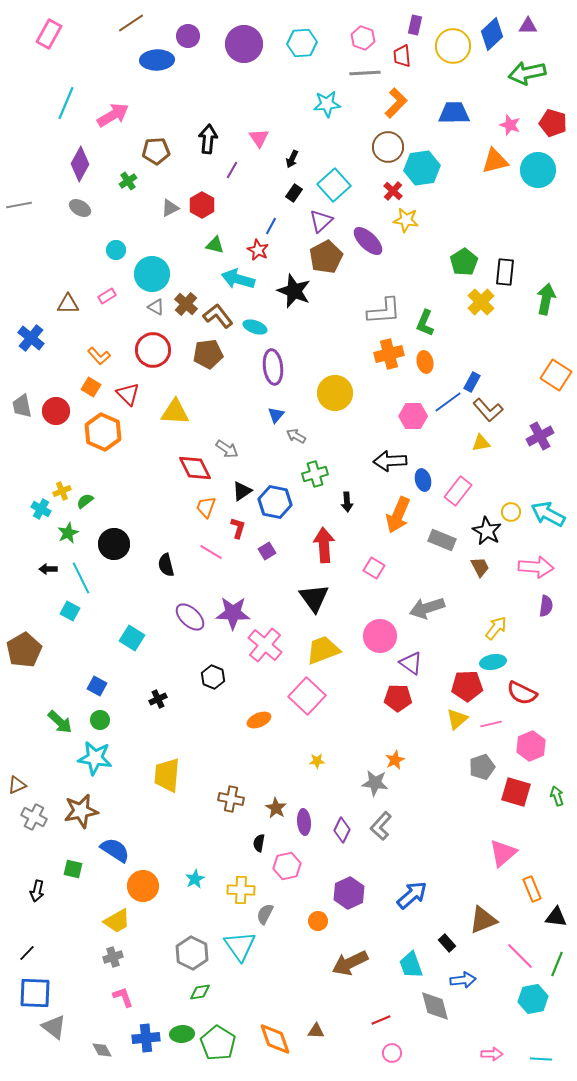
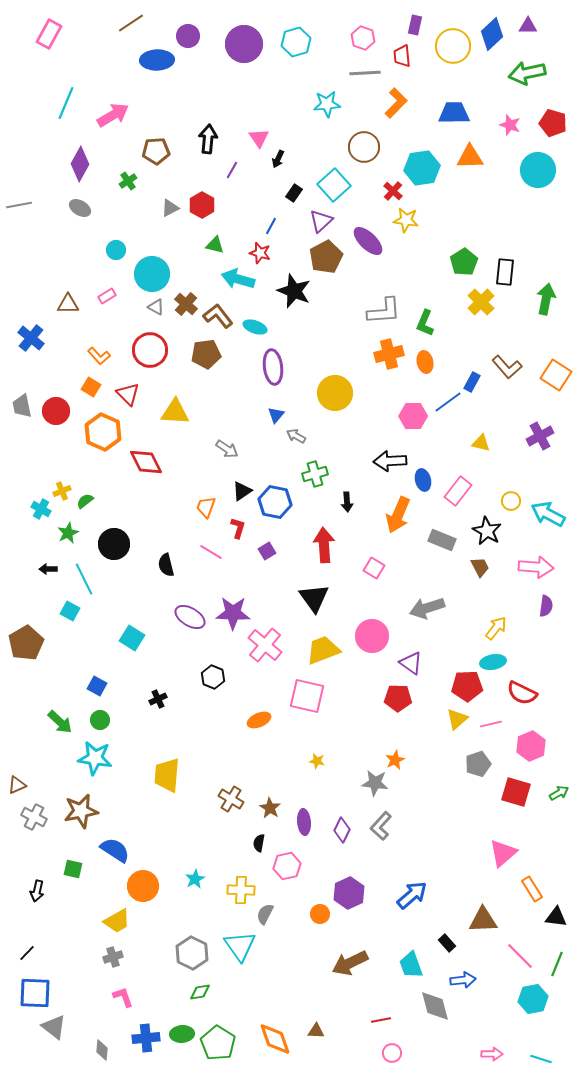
cyan hexagon at (302, 43): moved 6 px left, 1 px up; rotated 12 degrees counterclockwise
brown circle at (388, 147): moved 24 px left
black arrow at (292, 159): moved 14 px left
orange triangle at (495, 161): moved 25 px left, 4 px up; rotated 12 degrees clockwise
red star at (258, 250): moved 2 px right, 3 px down; rotated 10 degrees counterclockwise
red circle at (153, 350): moved 3 px left
brown pentagon at (208, 354): moved 2 px left
brown L-shape at (488, 410): moved 19 px right, 43 px up
yellow triangle at (481, 443): rotated 24 degrees clockwise
red diamond at (195, 468): moved 49 px left, 6 px up
yellow circle at (511, 512): moved 11 px up
cyan line at (81, 578): moved 3 px right, 1 px down
purple ellipse at (190, 617): rotated 12 degrees counterclockwise
pink circle at (380, 636): moved 8 px left
brown pentagon at (24, 650): moved 2 px right, 7 px up
pink square at (307, 696): rotated 30 degrees counterclockwise
yellow star at (317, 761): rotated 14 degrees clockwise
gray pentagon at (482, 767): moved 4 px left, 3 px up
green arrow at (557, 796): moved 2 px right, 3 px up; rotated 78 degrees clockwise
brown cross at (231, 799): rotated 20 degrees clockwise
brown star at (276, 808): moved 6 px left
orange rectangle at (532, 889): rotated 10 degrees counterclockwise
brown triangle at (483, 920): rotated 20 degrees clockwise
orange circle at (318, 921): moved 2 px right, 7 px up
red line at (381, 1020): rotated 12 degrees clockwise
gray diamond at (102, 1050): rotated 35 degrees clockwise
cyan line at (541, 1059): rotated 15 degrees clockwise
